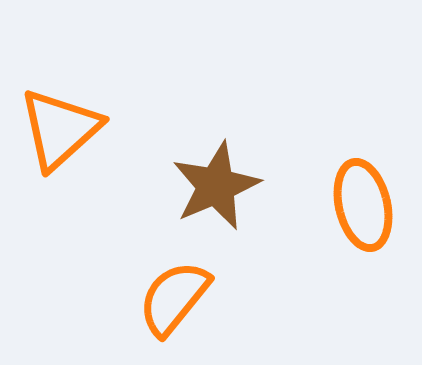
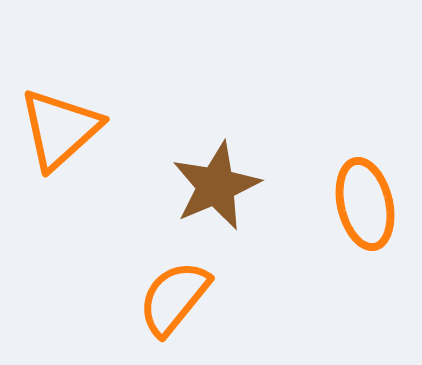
orange ellipse: moved 2 px right, 1 px up
